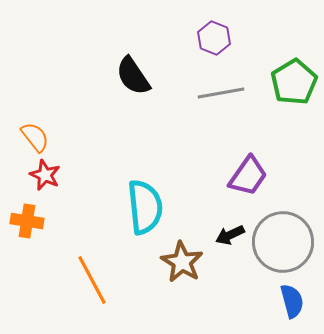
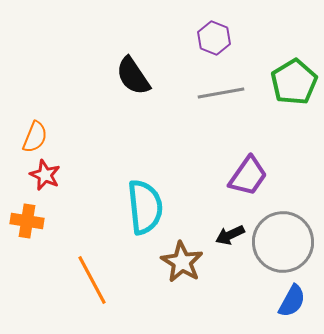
orange semicircle: rotated 60 degrees clockwise
blue semicircle: rotated 44 degrees clockwise
